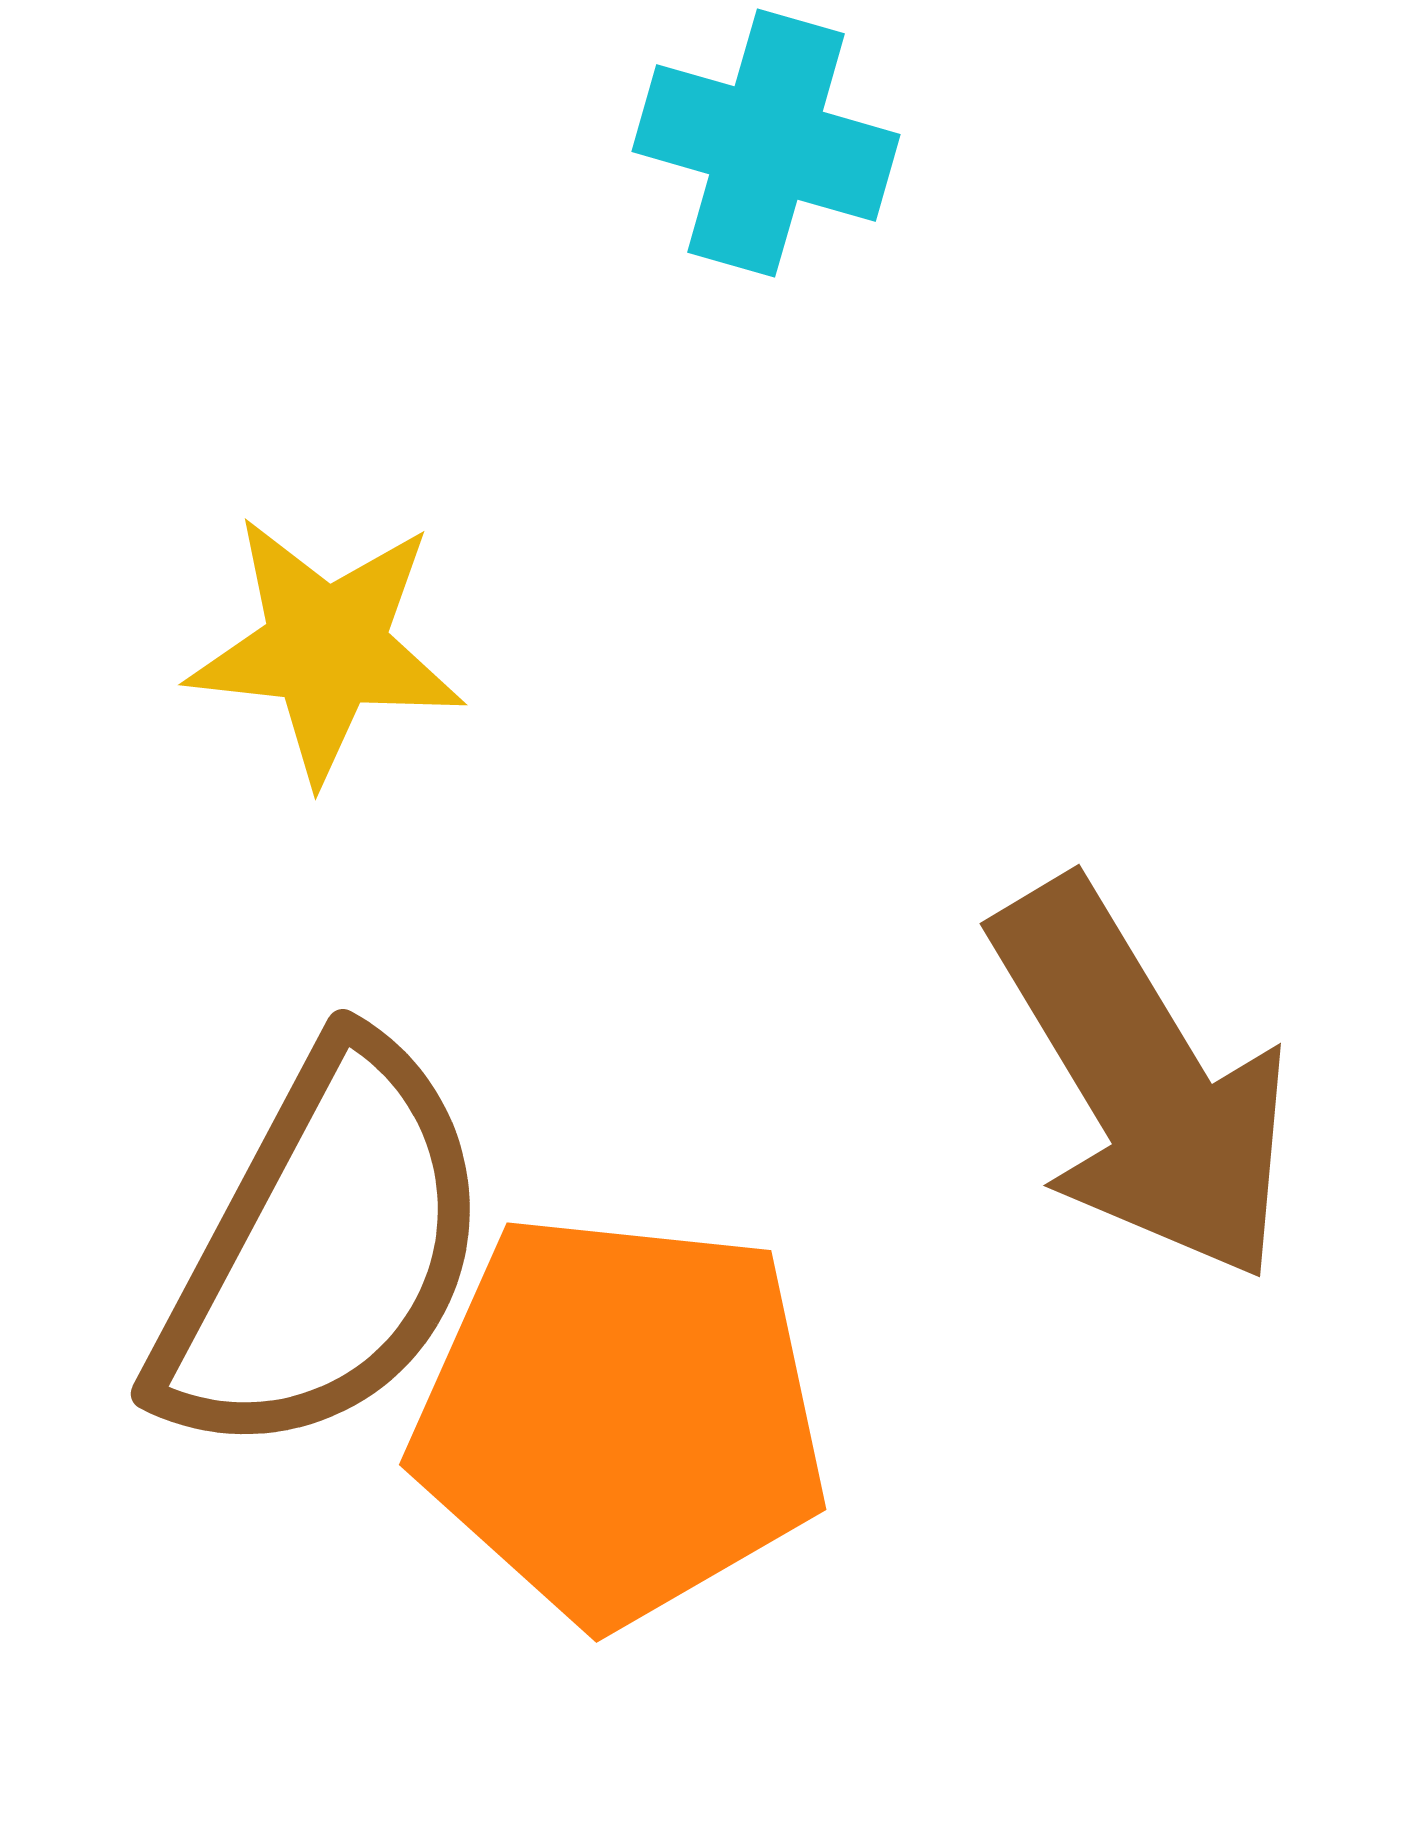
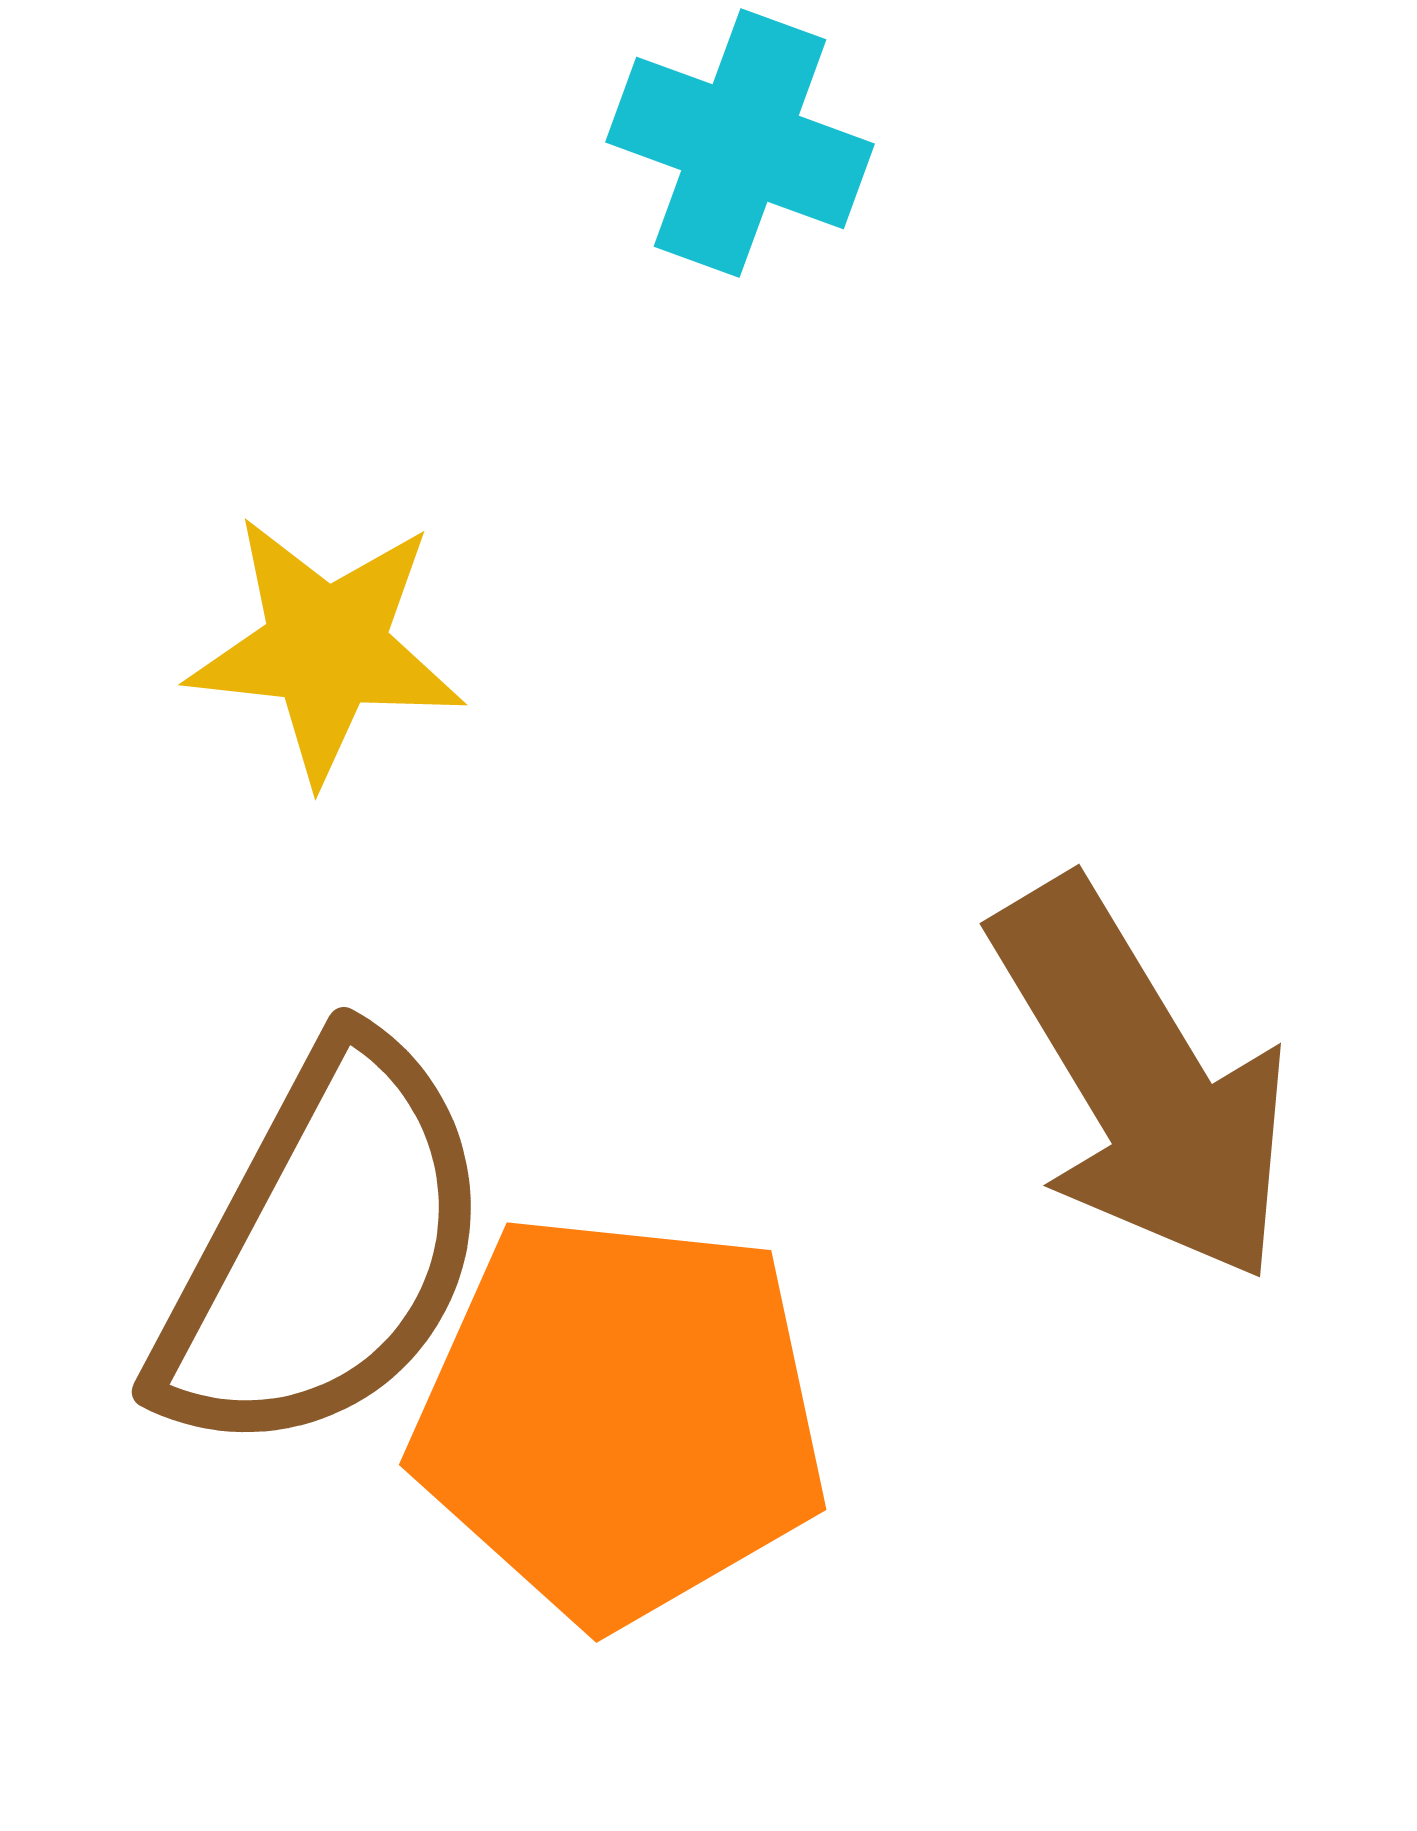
cyan cross: moved 26 px left; rotated 4 degrees clockwise
brown semicircle: moved 1 px right, 2 px up
